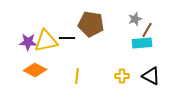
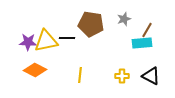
gray star: moved 11 px left
yellow line: moved 3 px right, 1 px up
